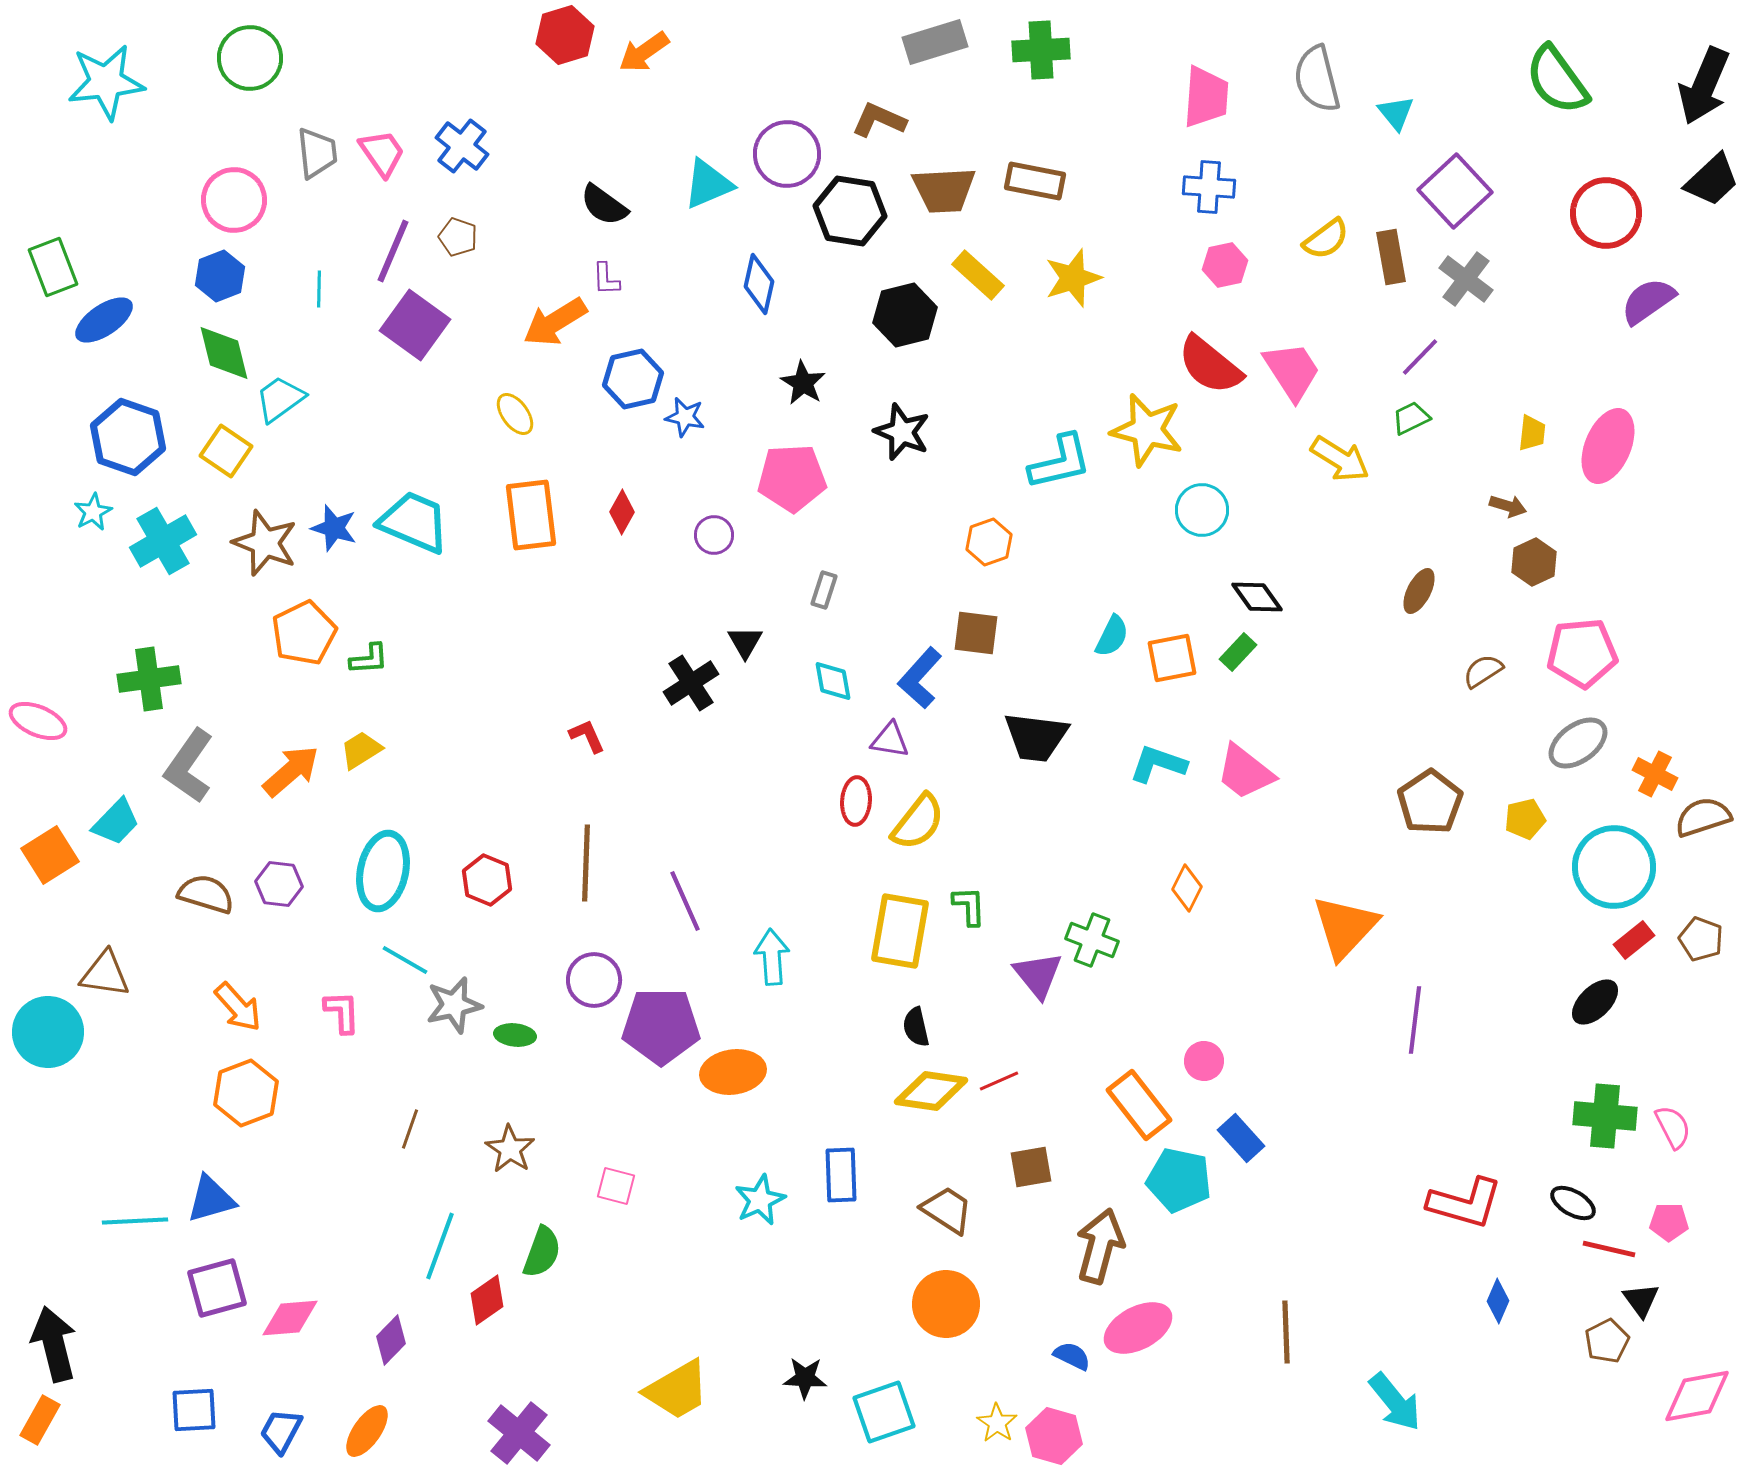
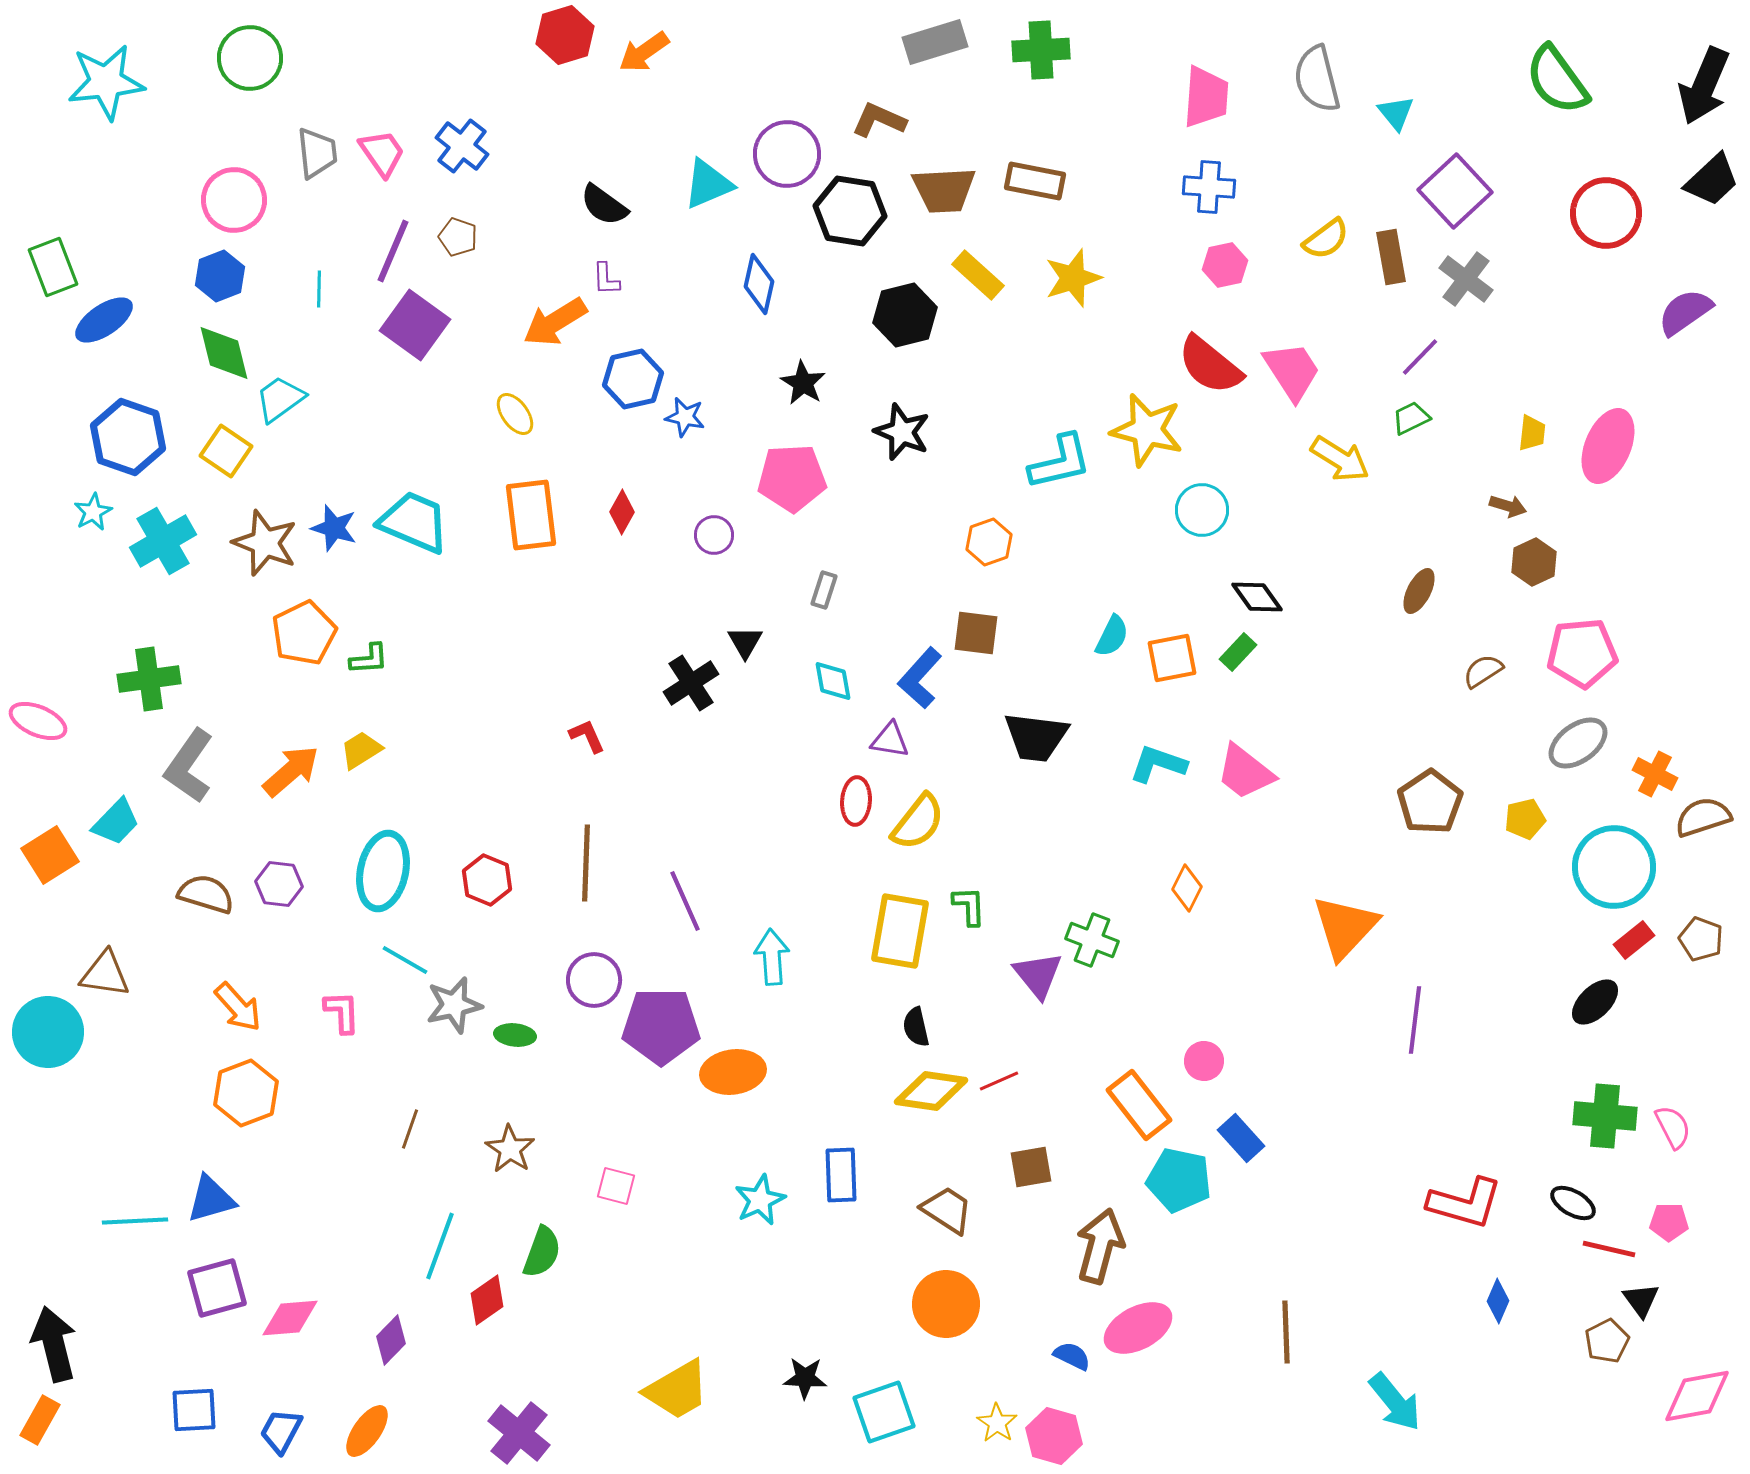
purple semicircle at (1648, 301): moved 37 px right, 11 px down
